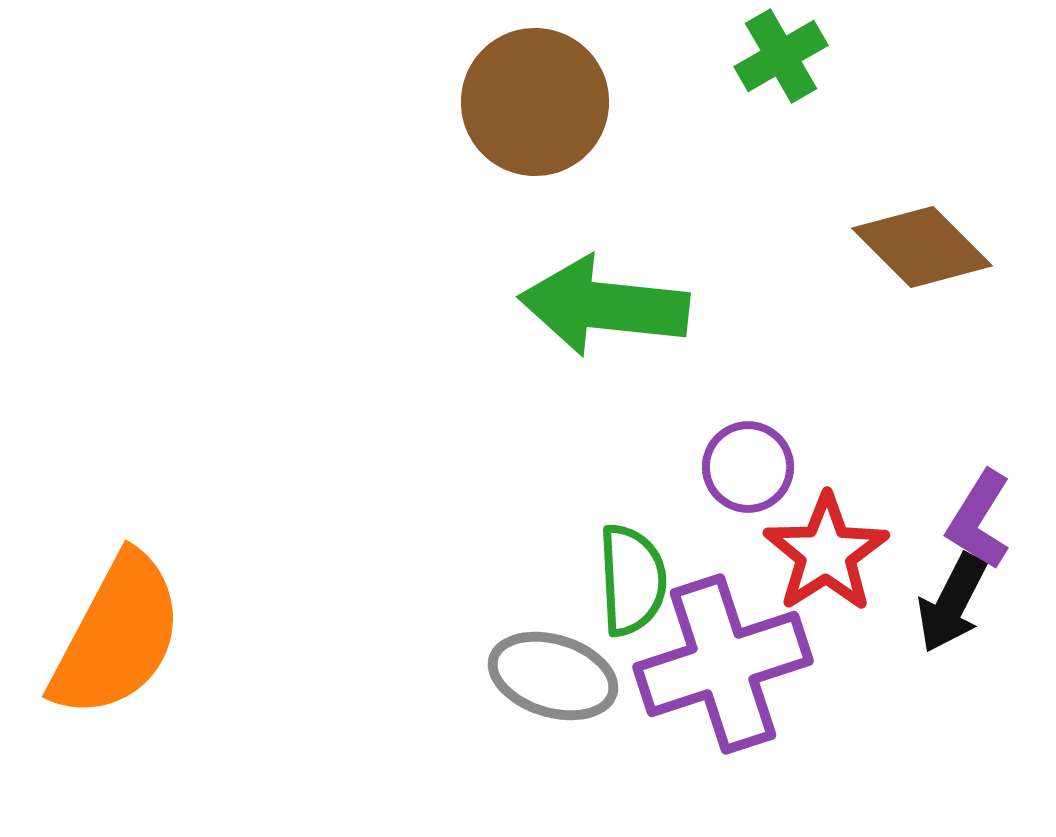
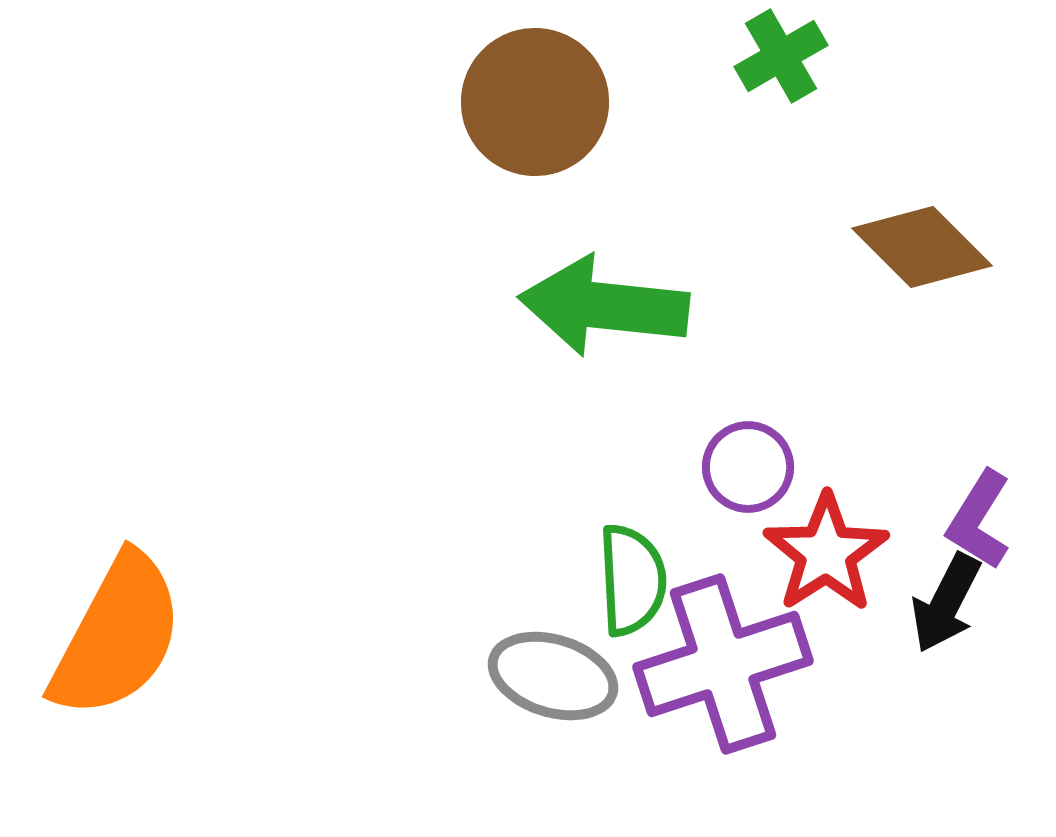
black arrow: moved 6 px left
